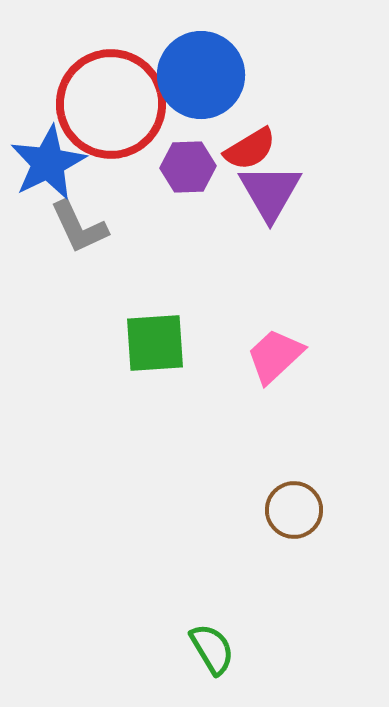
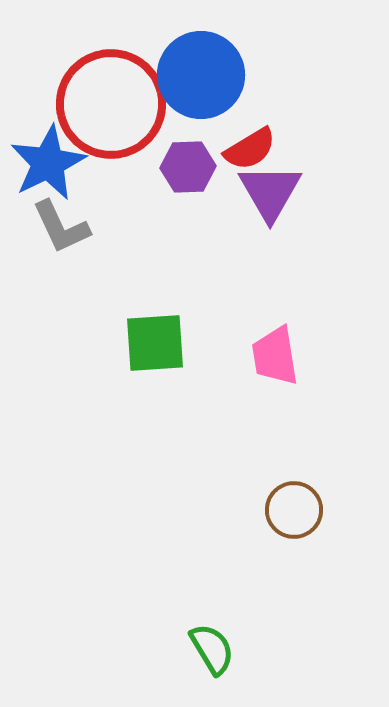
gray L-shape: moved 18 px left
pink trapezoid: rotated 56 degrees counterclockwise
